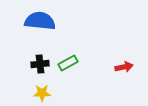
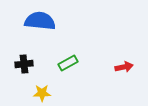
black cross: moved 16 px left
